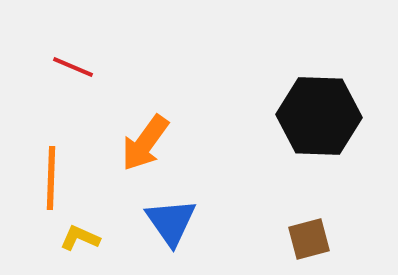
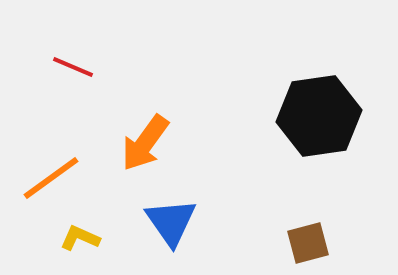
black hexagon: rotated 10 degrees counterclockwise
orange line: rotated 52 degrees clockwise
brown square: moved 1 px left, 4 px down
